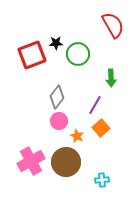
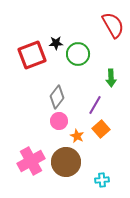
orange square: moved 1 px down
